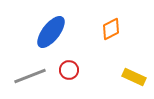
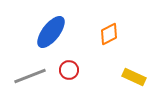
orange diamond: moved 2 px left, 5 px down
